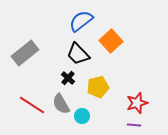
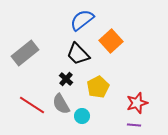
blue semicircle: moved 1 px right, 1 px up
black cross: moved 2 px left, 1 px down
yellow pentagon: rotated 15 degrees counterclockwise
